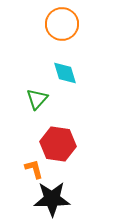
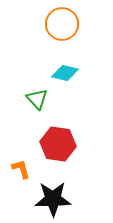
cyan diamond: rotated 60 degrees counterclockwise
green triangle: rotated 25 degrees counterclockwise
orange L-shape: moved 13 px left
black star: moved 1 px right
